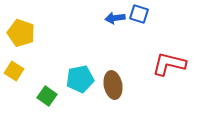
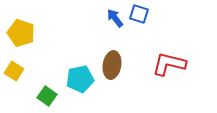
blue arrow: rotated 60 degrees clockwise
brown ellipse: moved 1 px left, 20 px up; rotated 20 degrees clockwise
